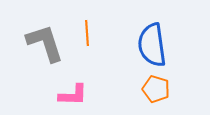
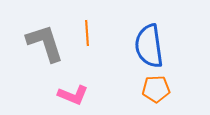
blue semicircle: moved 3 px left, 1 px down
orange pentagon: rotated 20 degrees counterclockwise
pink L-shape: rotated 20 degrees clockwise
